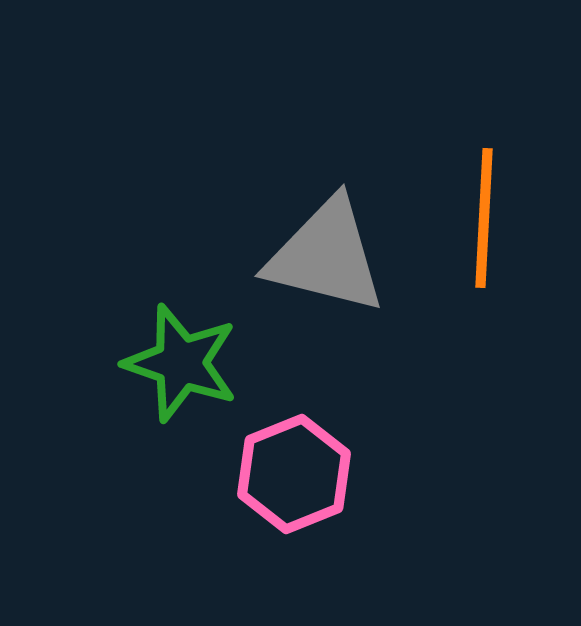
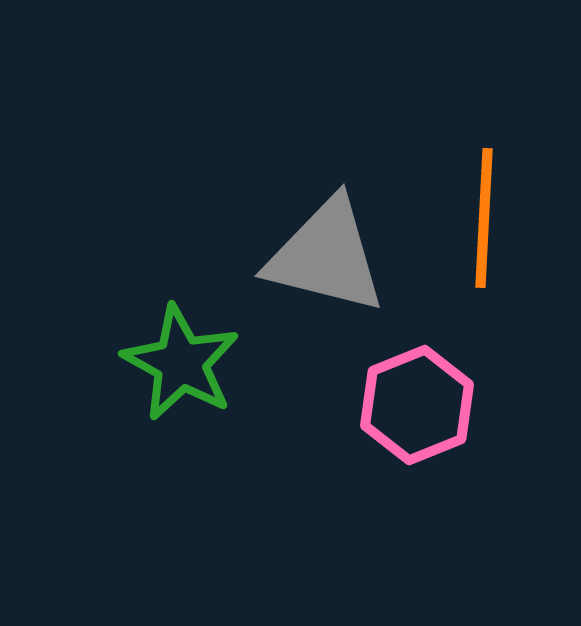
green star: rotated 10 degrees clockwise
pink hexagon: moved 123 px right, 69 px up
